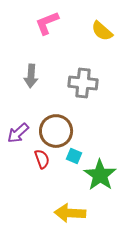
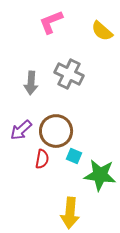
pink L-shape: moved 4 px right, 1 px up
gray arrow: moved 7 px down
gray cross: moved 14 px left, 9 px up; rotated 20 degrees clockwise
purple arrow: moved 3 px right, 3 px up
red semicircle: rotated 30 degrees clockwise
green star: rotated 28 degrees counterclockwise
yellow arrow: rotated 88 degrees counterclockwise
